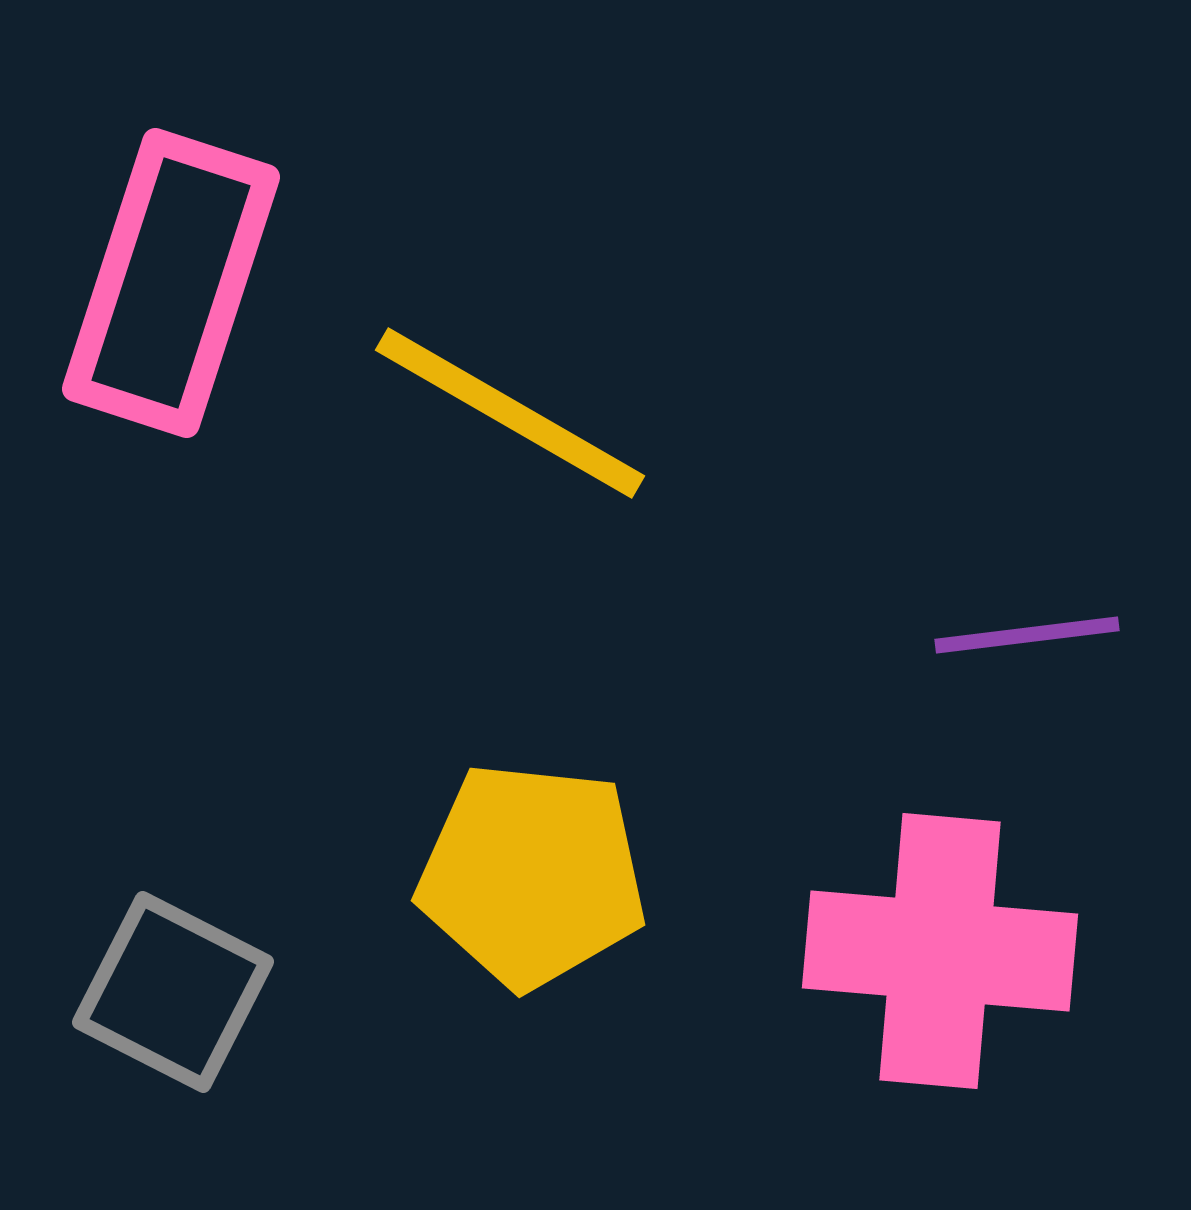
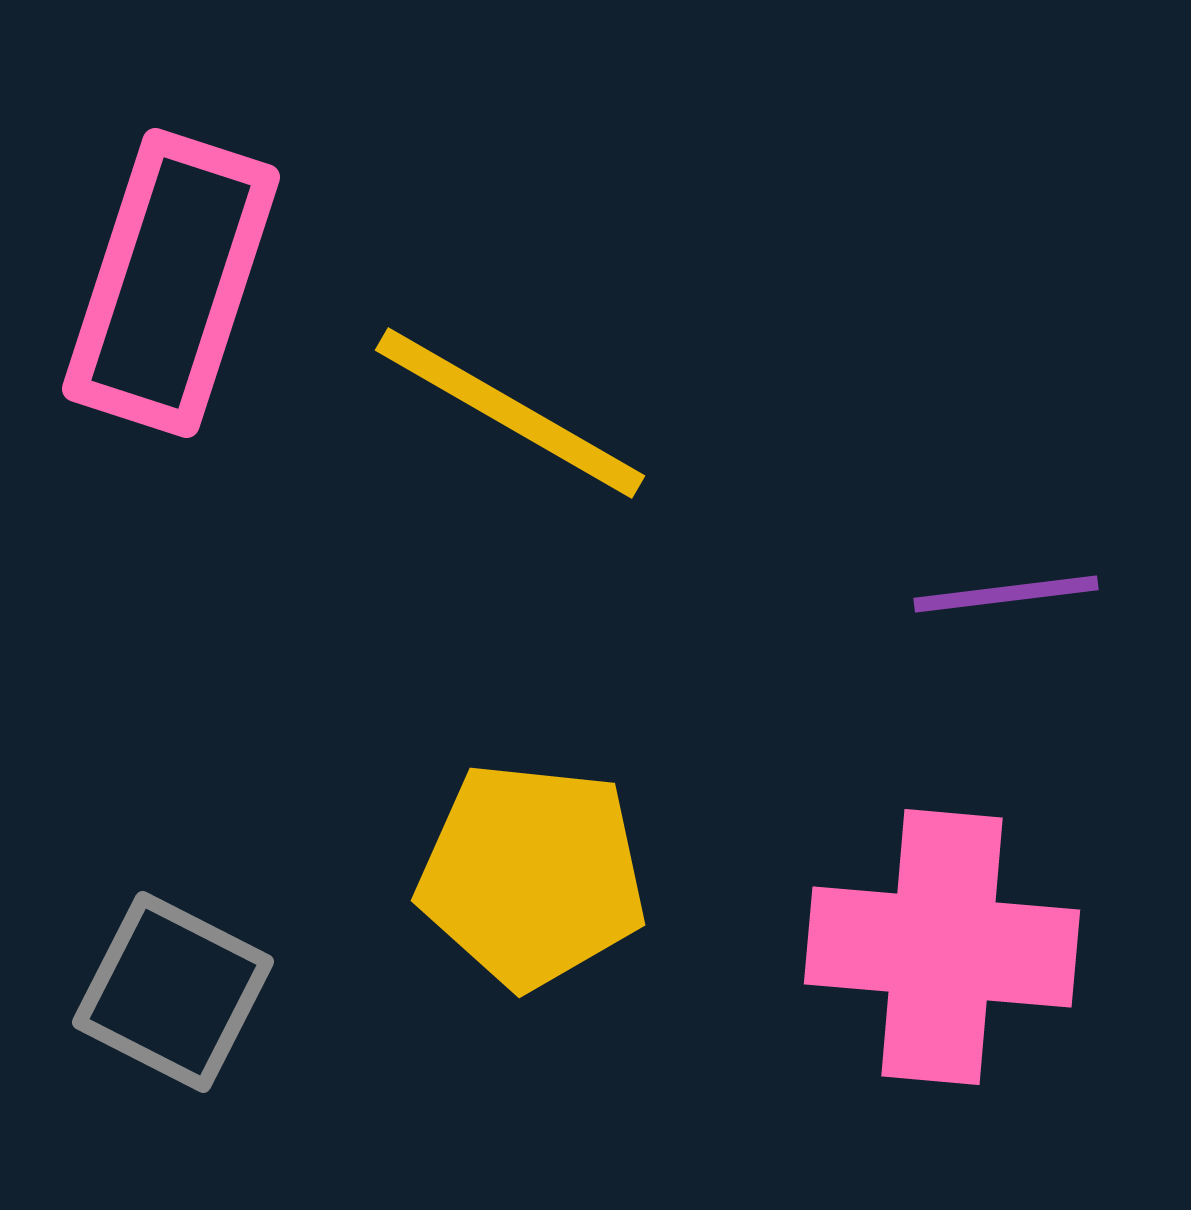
purple line: moved 21 px left, 41 px up
pink cross: moved 2 px right, 4 px up
